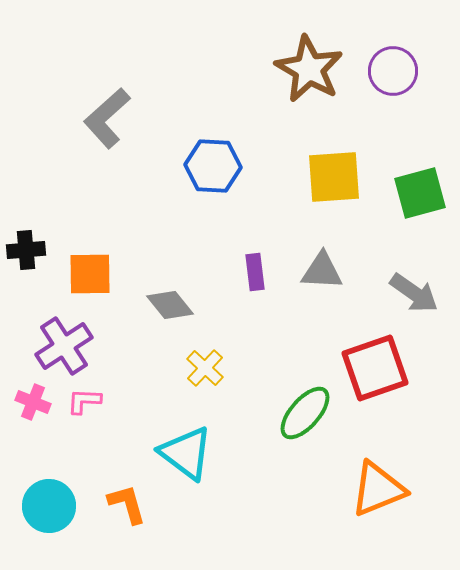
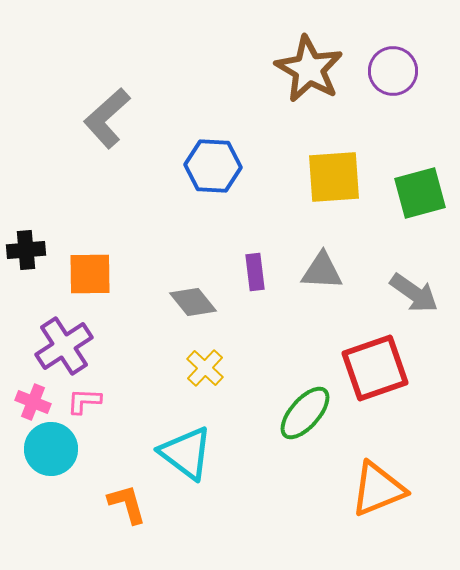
gray diamond: moved 23 px right, 3 px up
cyan circle: moved 2 px right, 57 px up
